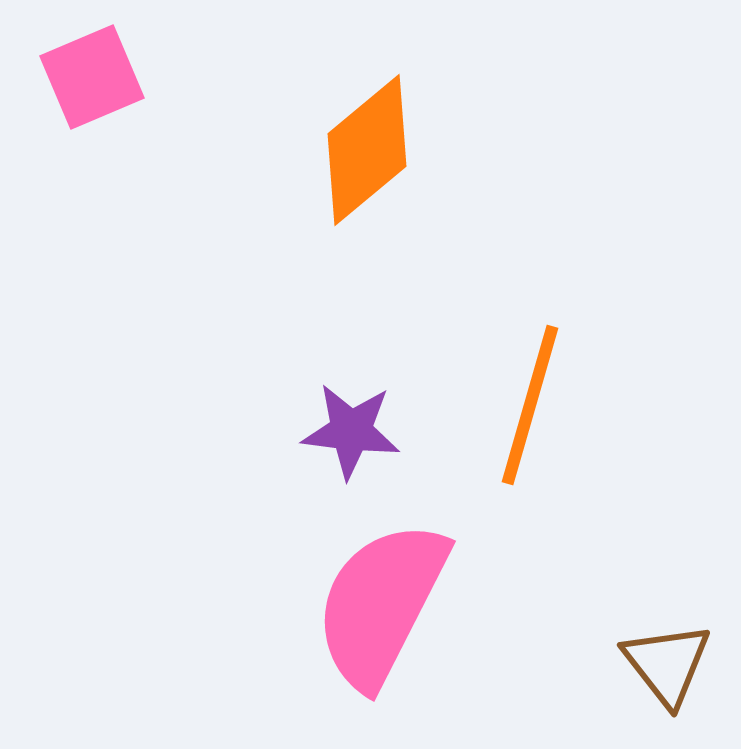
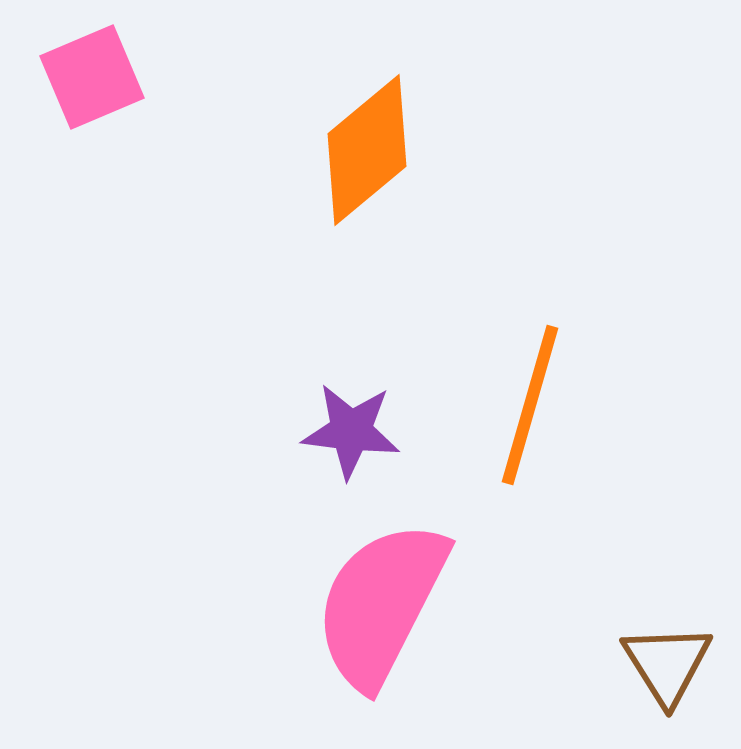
brown triangle: rotated 6 degrees clockwise
